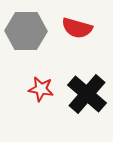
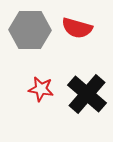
gray hexagon: moved 4 px right, 1 px up
